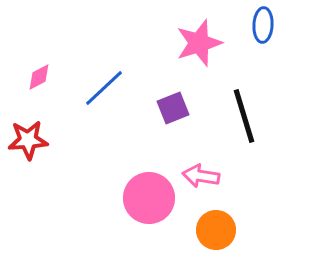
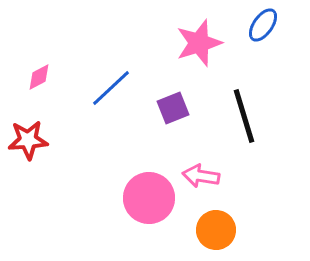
blue ellipse: rotated 32 degrees clockwise
blue line: moved 7 px right
